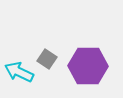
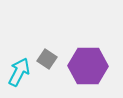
cyan arrow: rotated 92 degrees clockwise
